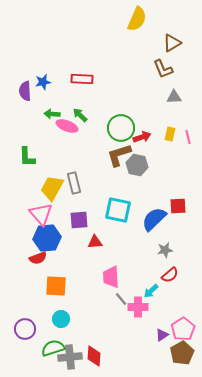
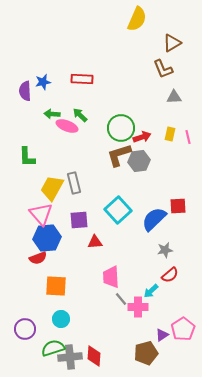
gray hexagon at (137, 165): moved 2 px right, 4 px up; rotated 20 degrees counterclockwise
cyan square at (118, 210): rotated 36 degrees clockwise
brown pentagon at (182, 353): moved 36 px left; rotated 15 degrees clockwise
